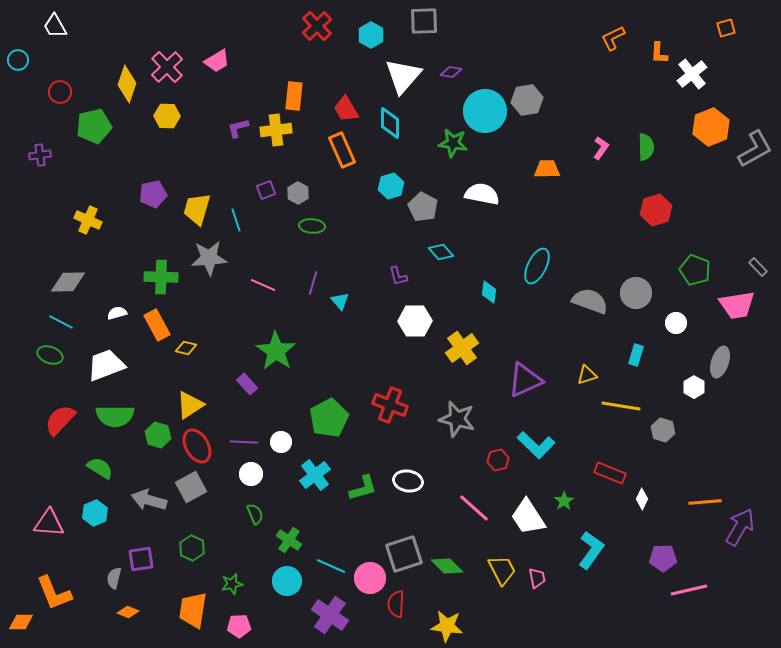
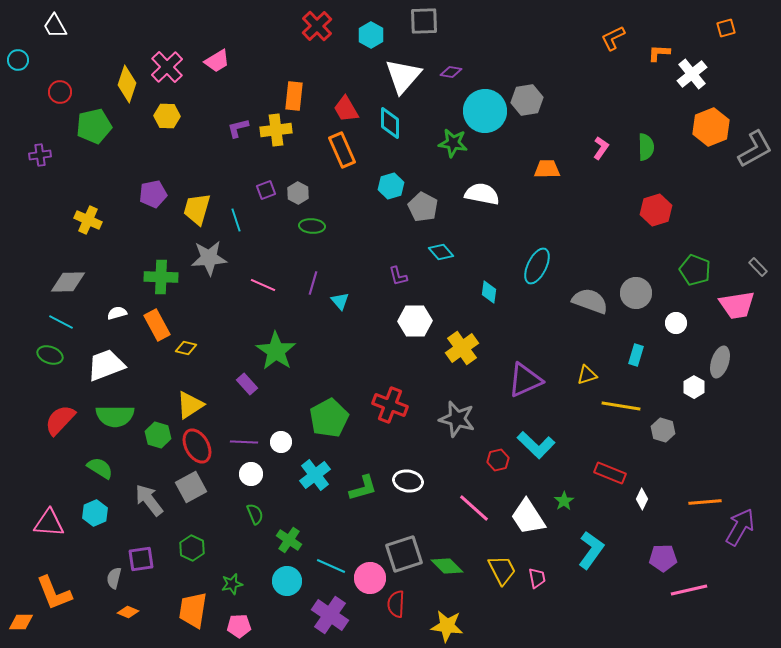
orange L-shape at (659, 53): rotated 90 degrees clockwise
gray arrow at (149, 500): rotated 36 degrees clockwise
